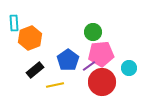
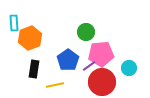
green circle: moved 7 px left
black rectangle: moved 1 px left, 1 px up; rotated 42 degrees counterclockwise
